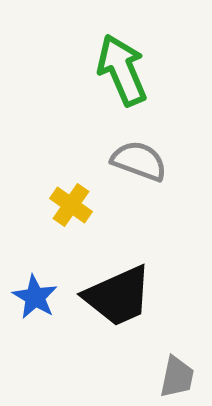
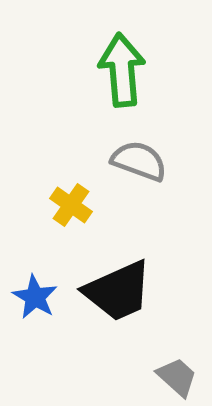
green arrow: rotated 18 degrees clockwise
black trapezoid: moved 5 px up
gray trapezoid: rotated 60 degrees counterclockwise
